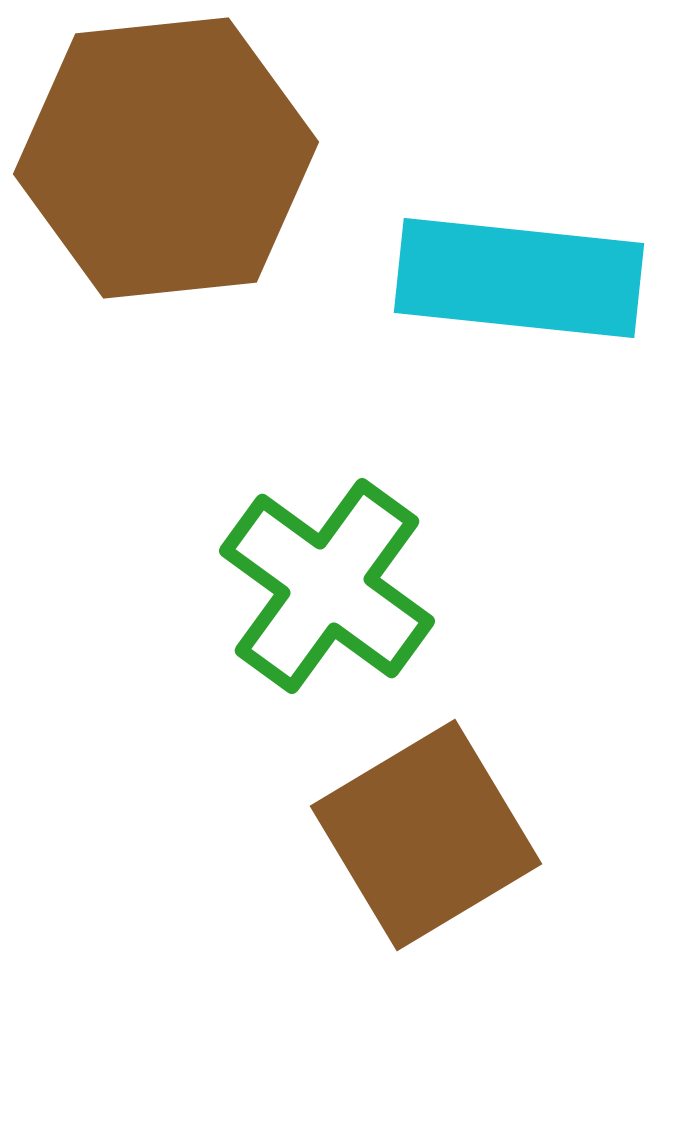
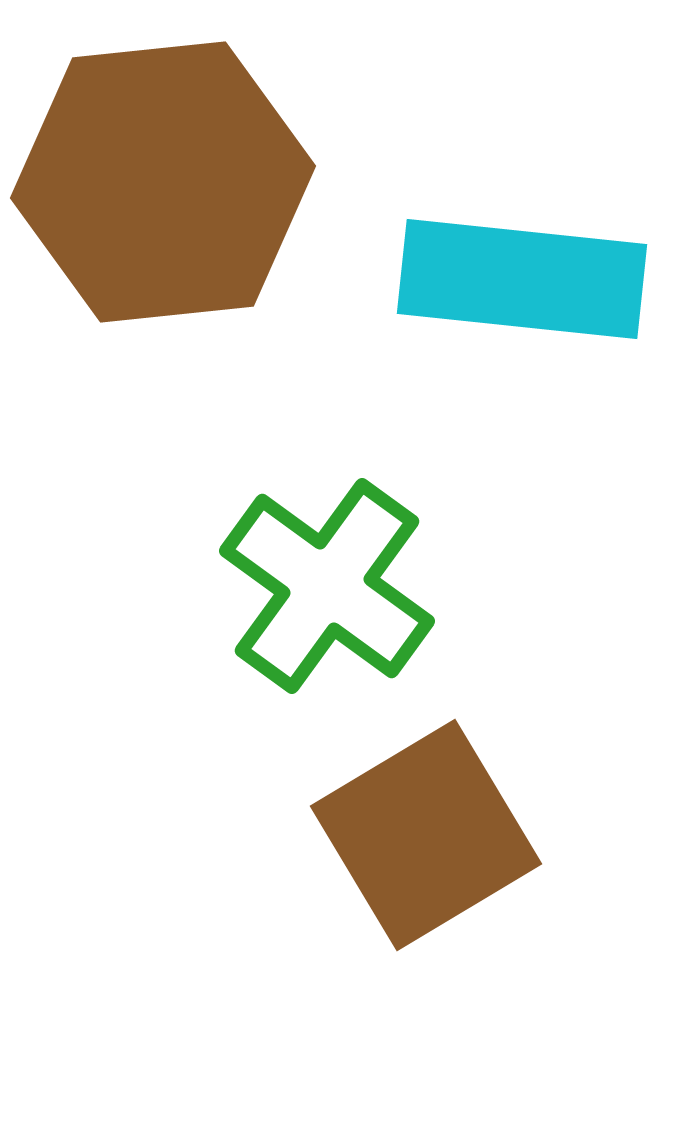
brown hexagon: moved 3 px left, 24 px down
cyan rectangle: moved 3 px right, 1 px down
